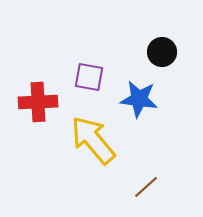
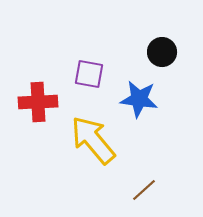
purple square: moved 3 px up
brown line: moved 2 px left, 3 px down
